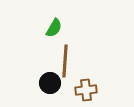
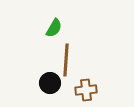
brown line: moved 1 px right, 1 px up
